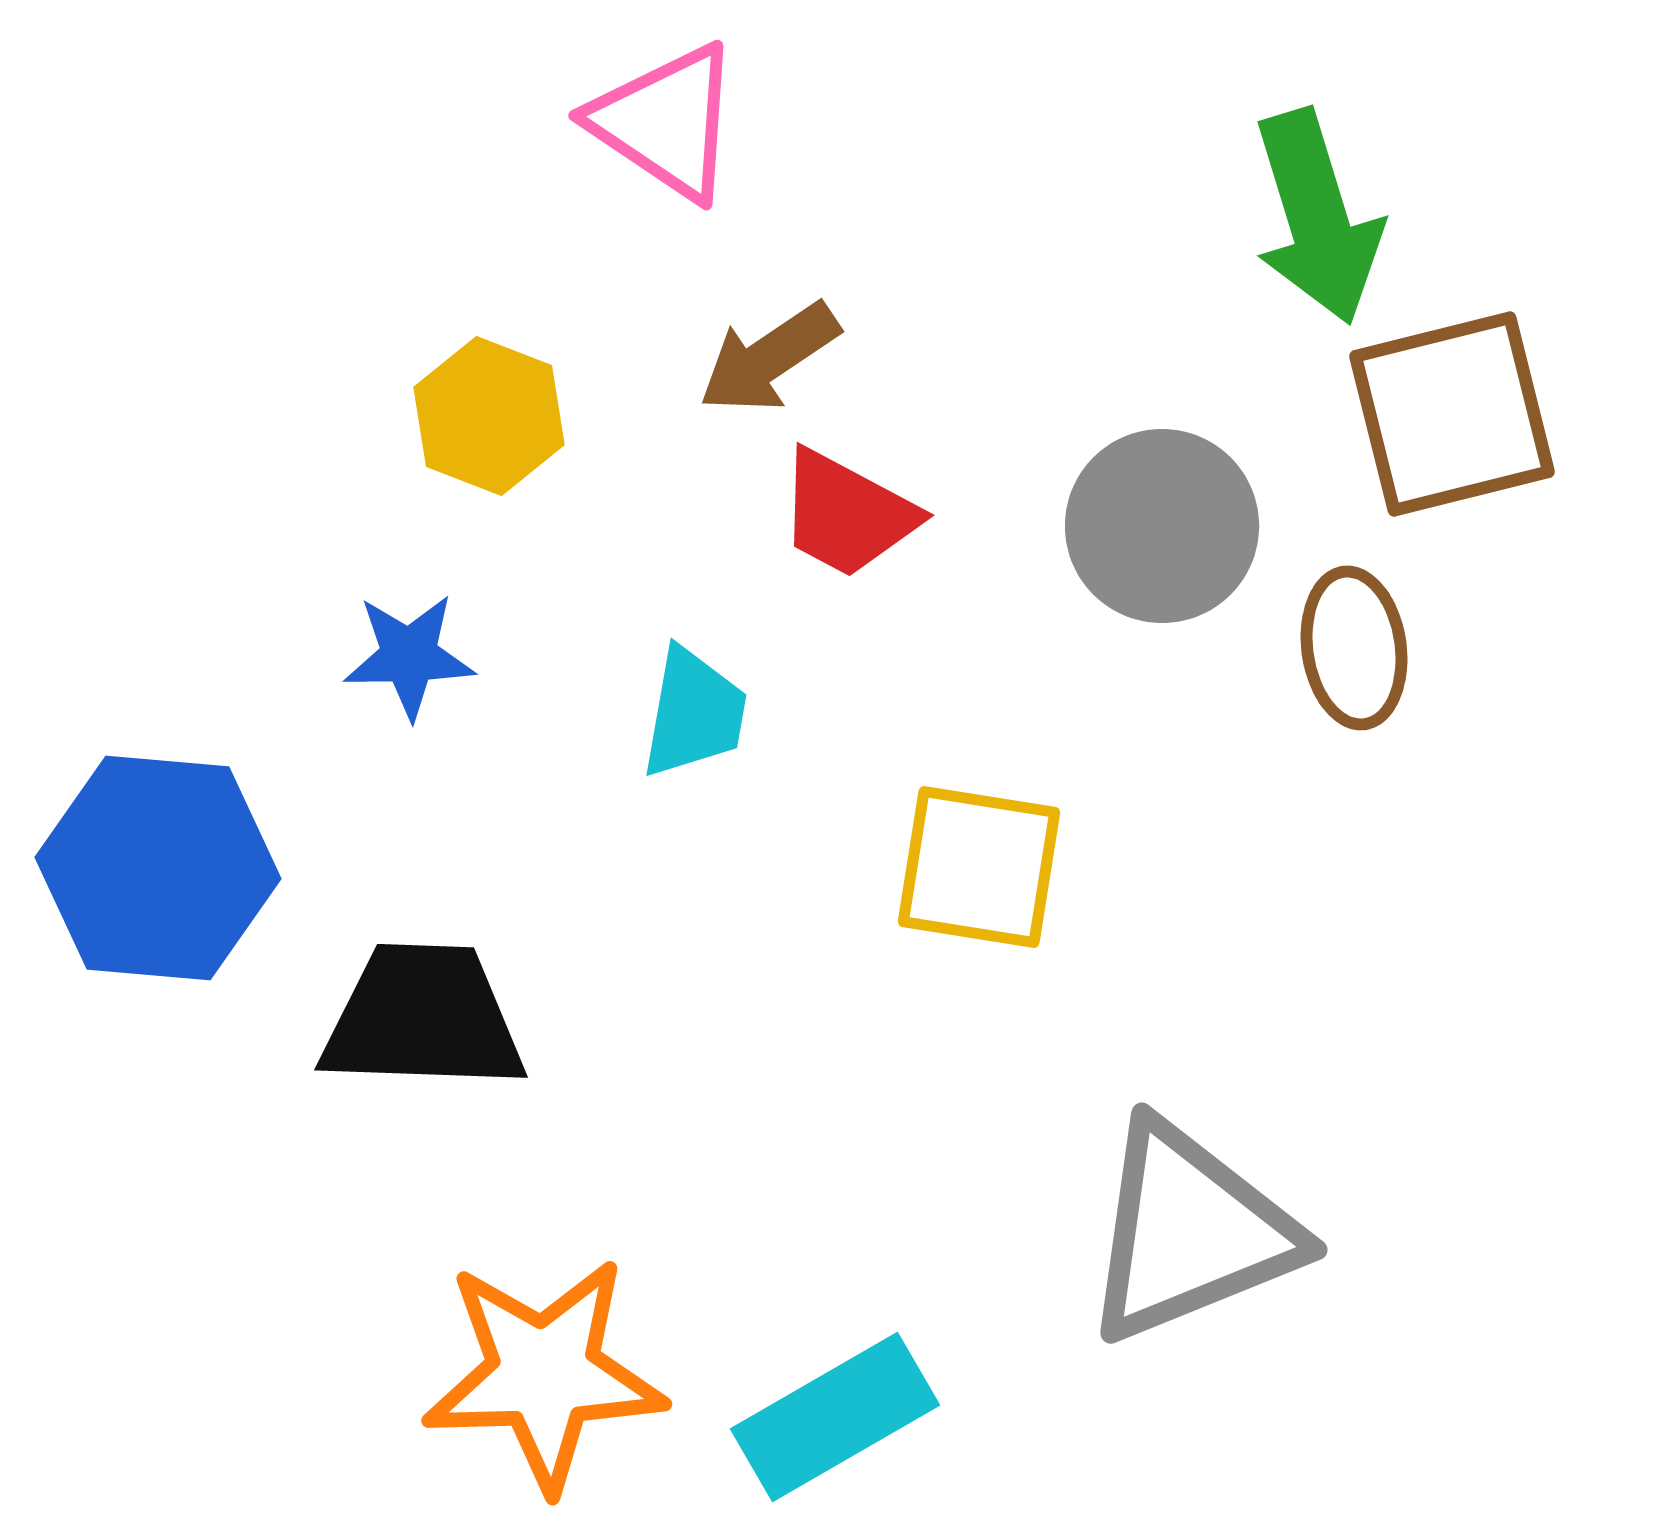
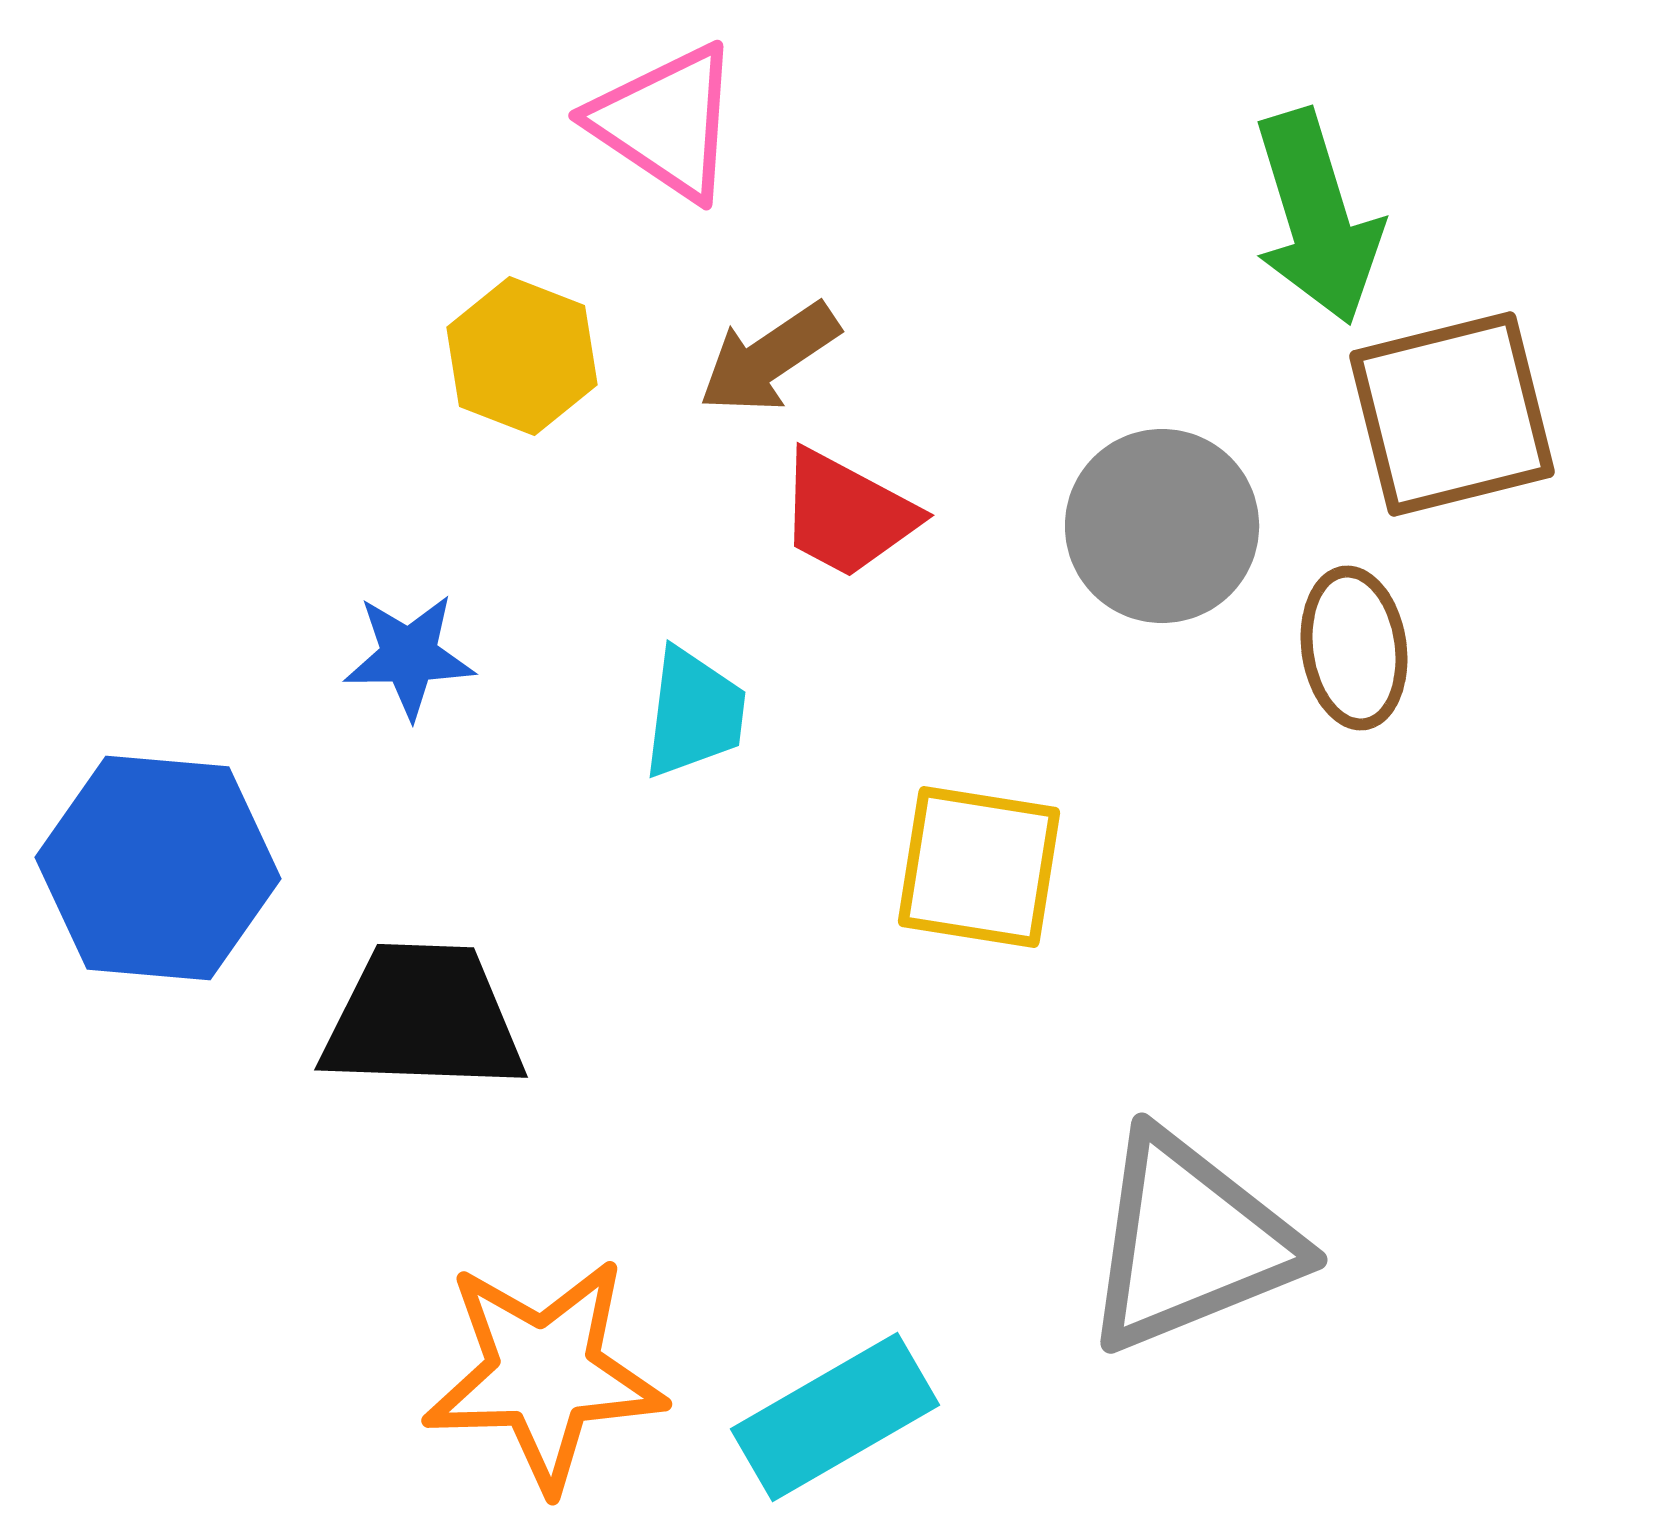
yellow hexagon: moved 33 px right, 60 px up
cyan trapezoid: rotated 3 degrees counterclockwise
gray triangle: moved 10 px down
